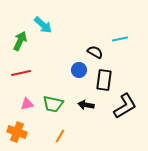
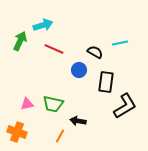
cyan arrow: rotated 60 degrees counterclockwise
cyan line: moved 4 px down
red line: moved 33 px right, 24 px up; rotated 36 degrees clockwise
black rectangle: moved 2 px right, 2 px down
black arrow: moved 8 px left, 16 px down
